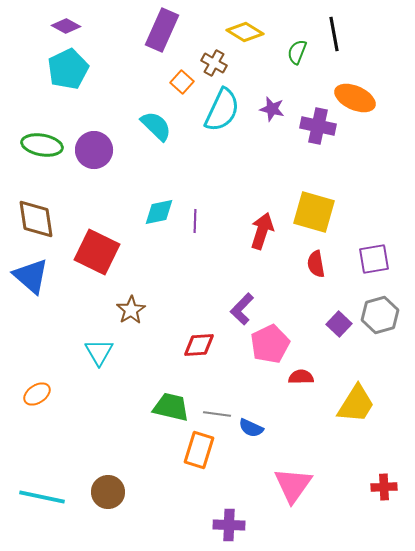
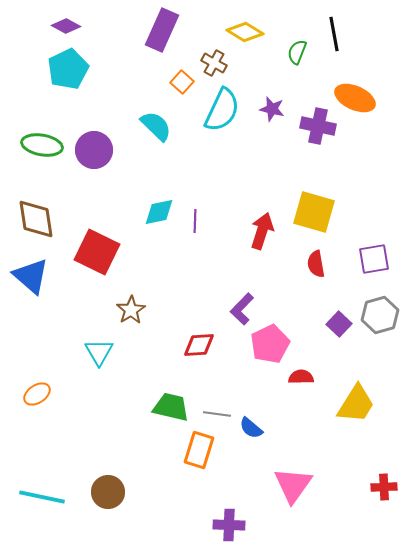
blue semicircle at (251, 428): rotated 15 degrees clockwise
